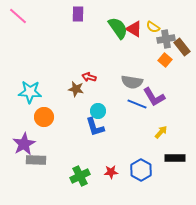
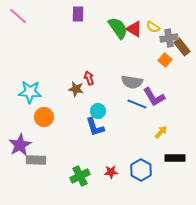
gray cross: moved 3 px right, 1 px up
red arrow: moved 1 px down; rotated 56 degrees clockwise
purple star: moved 4 px left, 1 px down
